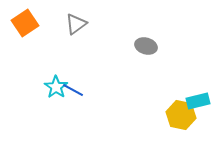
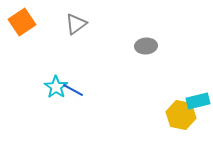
orange square: moved 3 px left, 1 px up
gray ellipse: rotated 20 degrees counterclockwise
